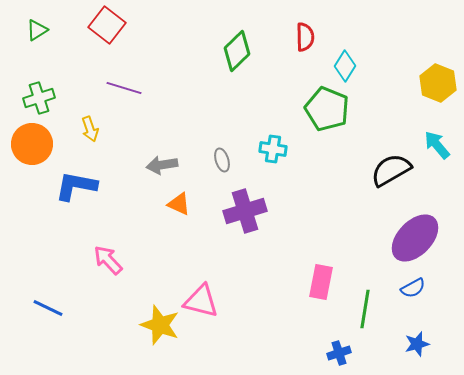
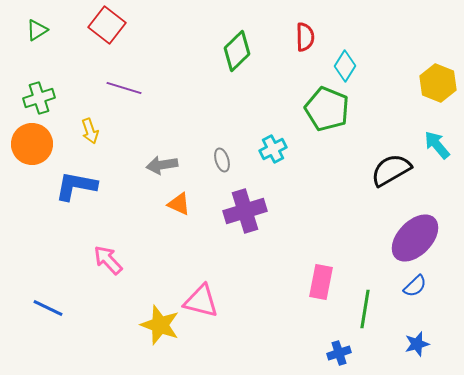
yellow arrow: moved 2 px down
cyan cross: rotated 36 degrees counterclockwise
blue semicircle: moved 2 px right, 2 px up; rotated 15 degrees counterclockwise
